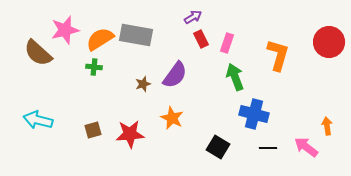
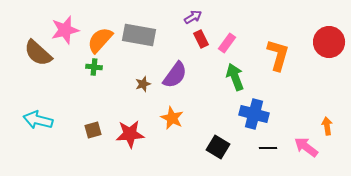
gray rectangle: moved 3 px right
orange semicircle: moved 1 px down; rotated 16 degrees counterclockwise
pink rectangle: rotated 18 degrees clockwise
